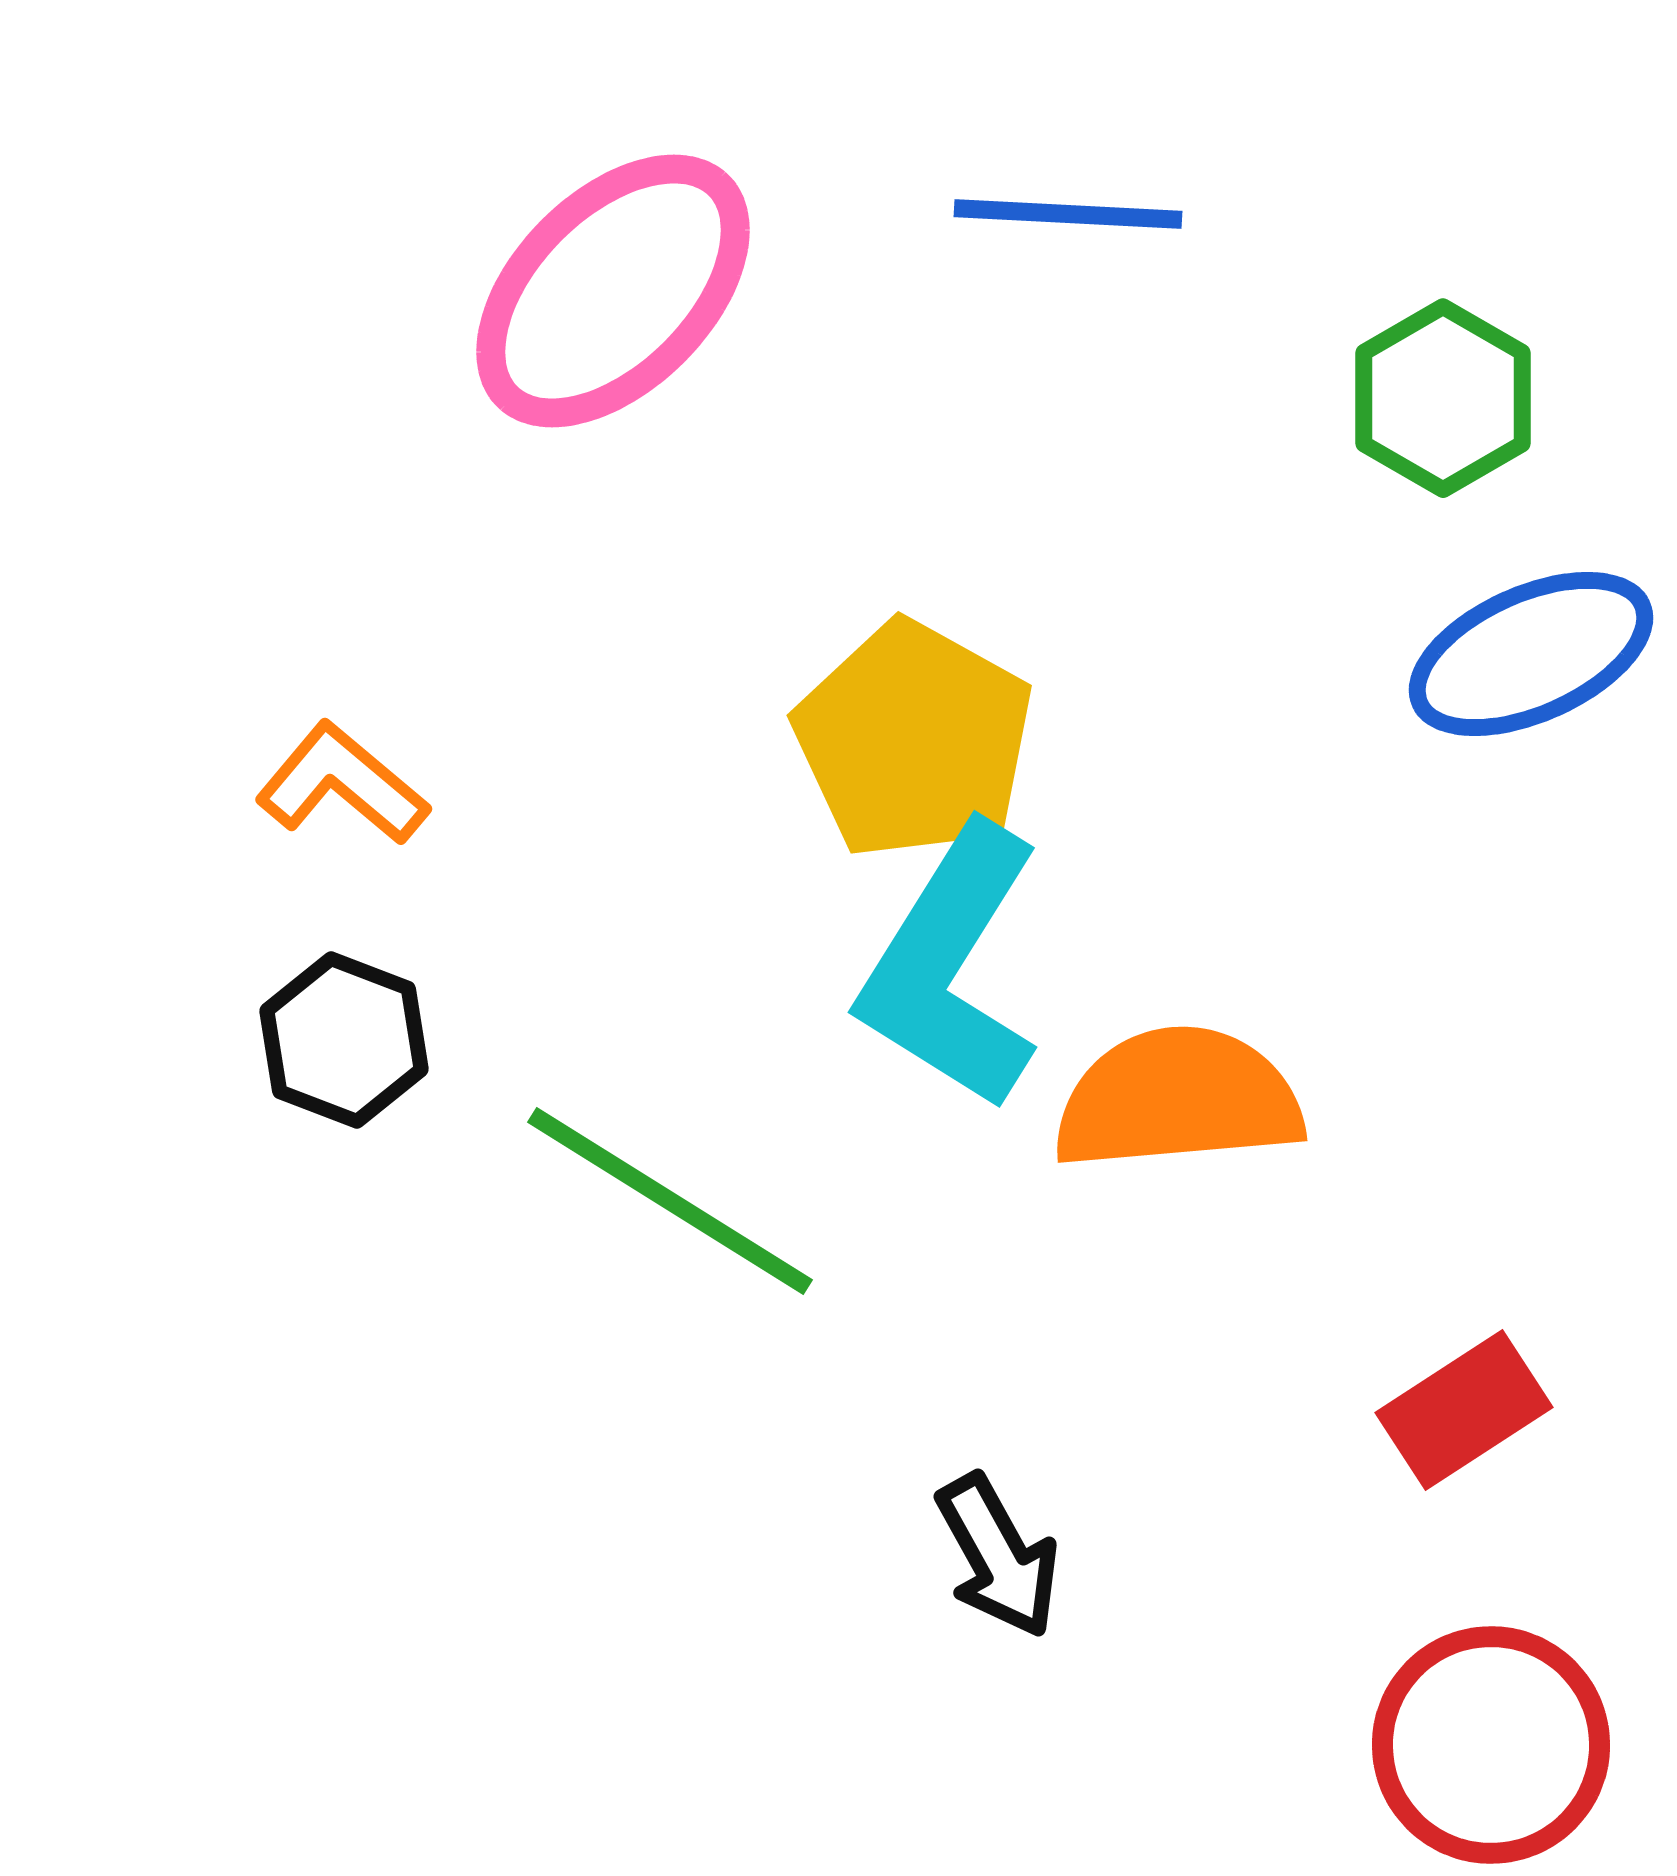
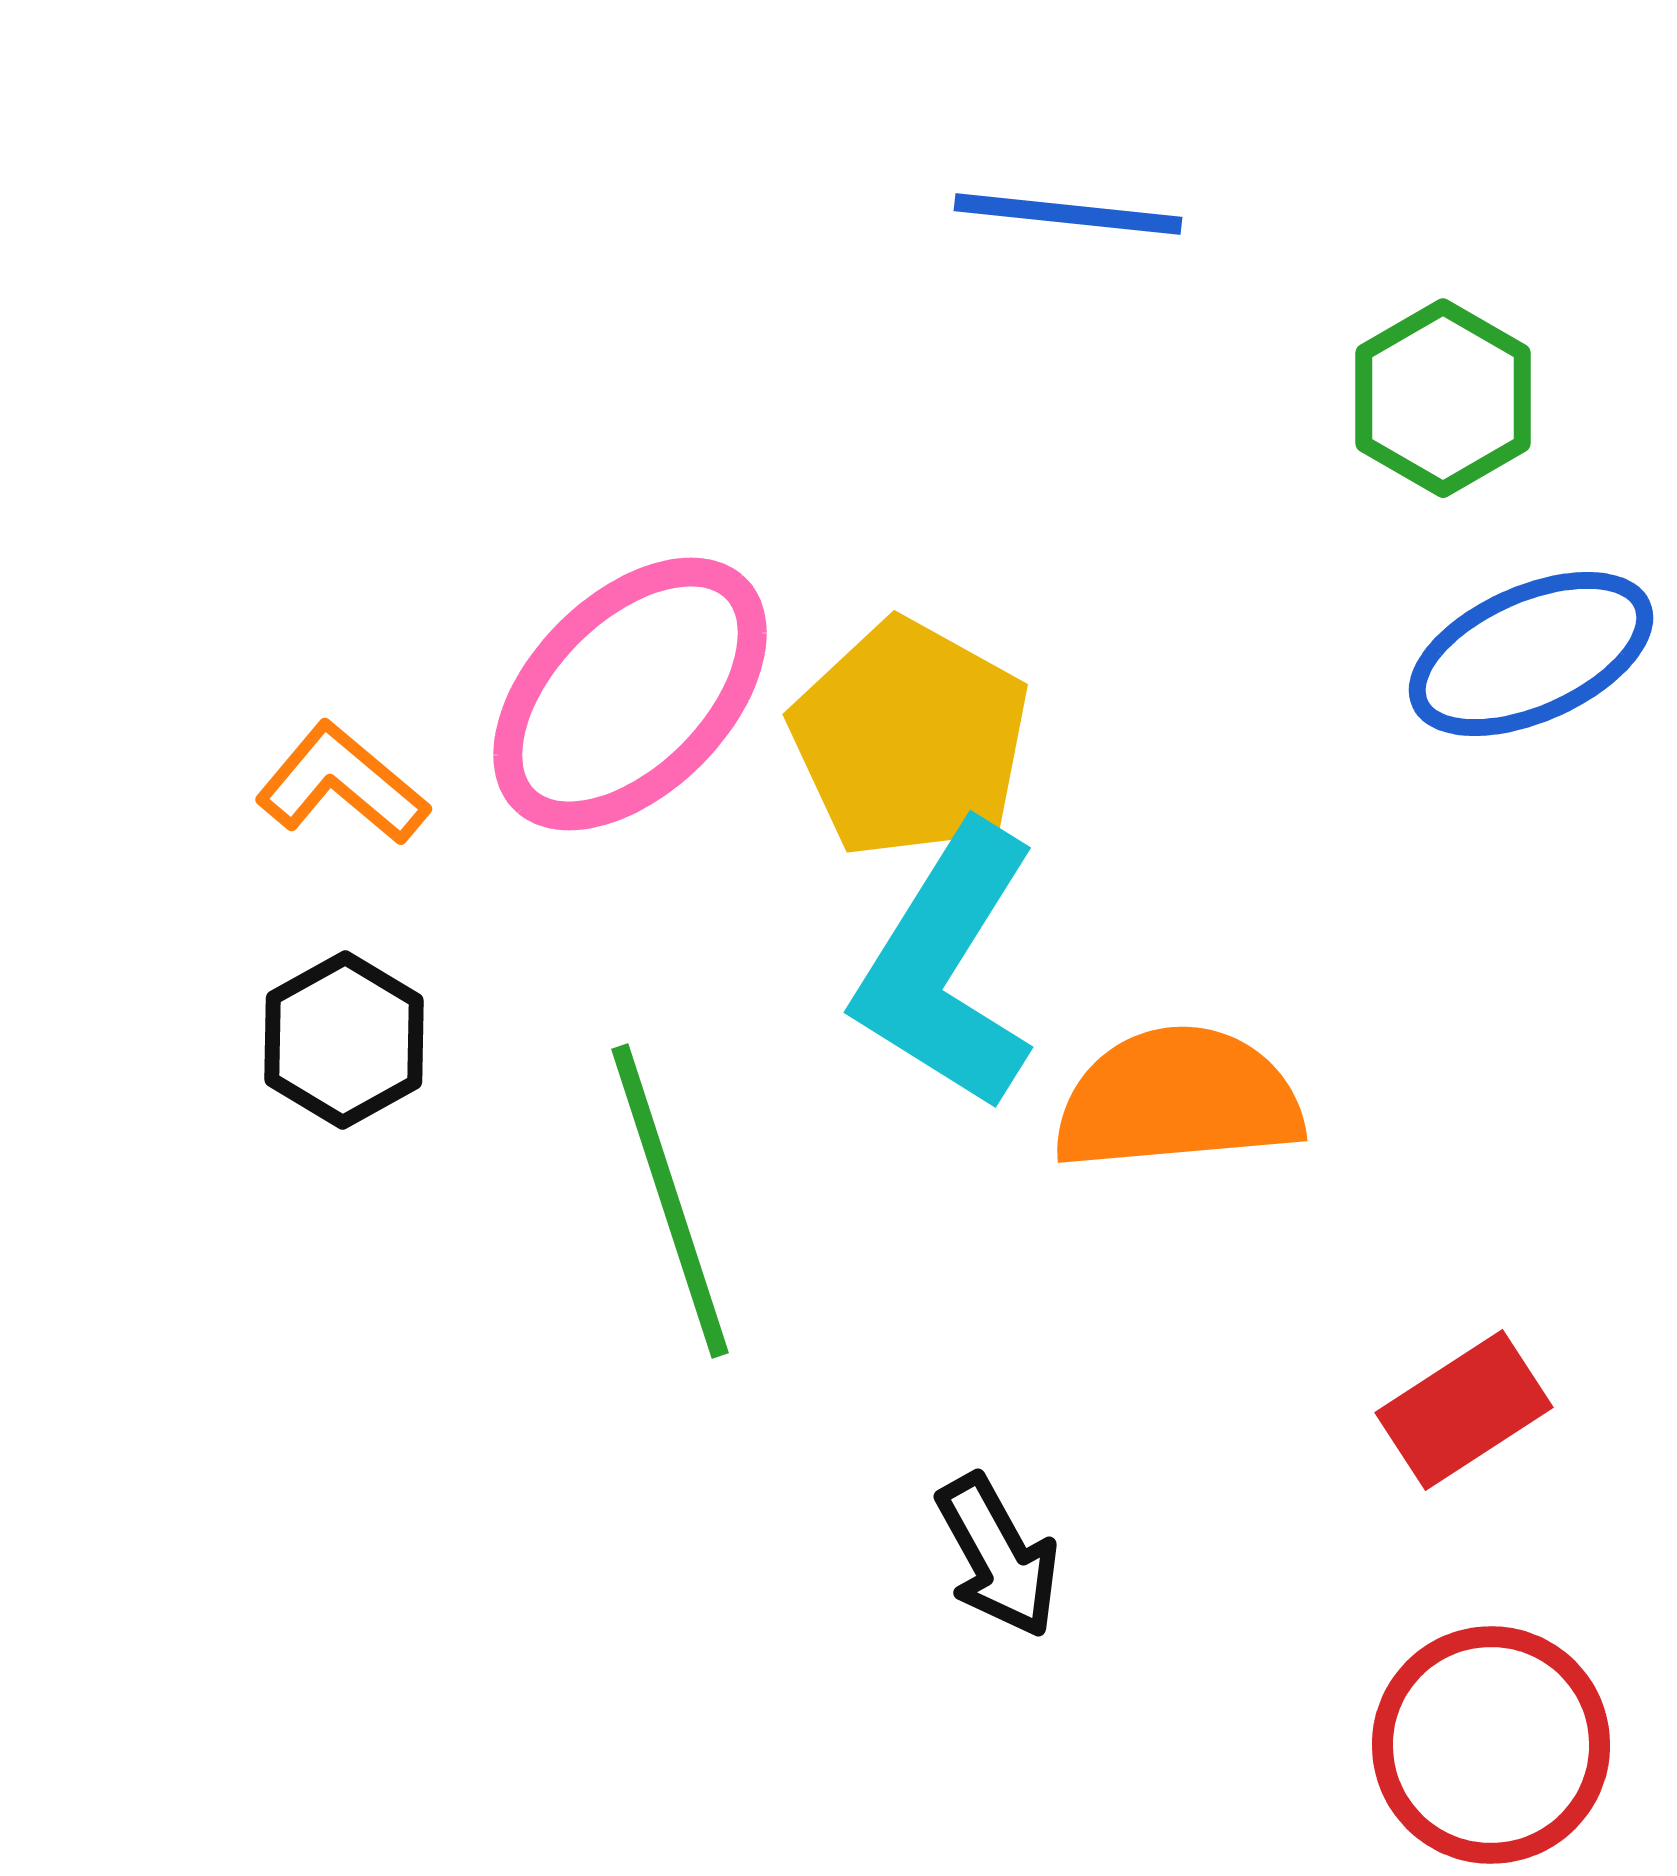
blue line: rotated 3 degrees clockwise
pink ellipse: moved 17 px right, 403 px down
yellow pentagon: moved 4 px left, 1 px up
cyan L-shape: moved 4 px left
black hexagon: rotated 10 degrees clockwise
green line: rotated 40 degrees clockwise
